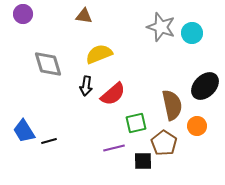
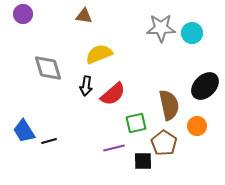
gray star: moved 1 px down; rotated 20 degrees counterclockwise
gray diamond: moved 4 px down
brown semicircle: moved 3 px left
